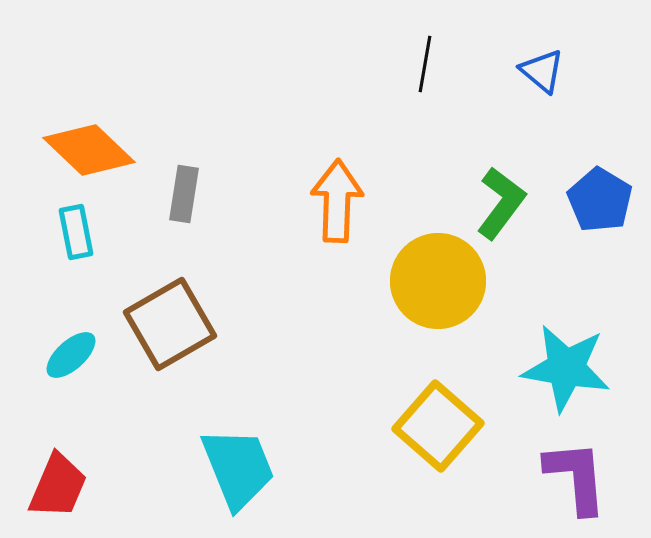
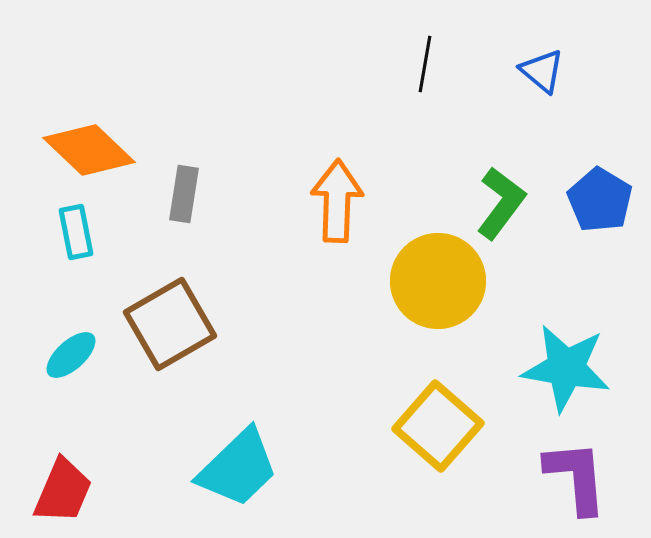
cyan trapezoid: rotated 68 degrees clockwise
red trapezoid: moved 5 px right, 5 px down
